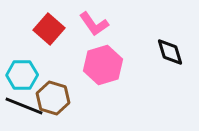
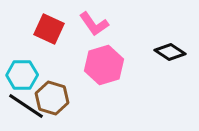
red square: rotated 16 degrees counterclockwise
black diamond: rotated 40 degrees counterclockwise
pink hexagon: moved 1 px right
brown hexagon: moved 1 px left
black line: moved 2 px right; rotated 12 degrees clockwise
